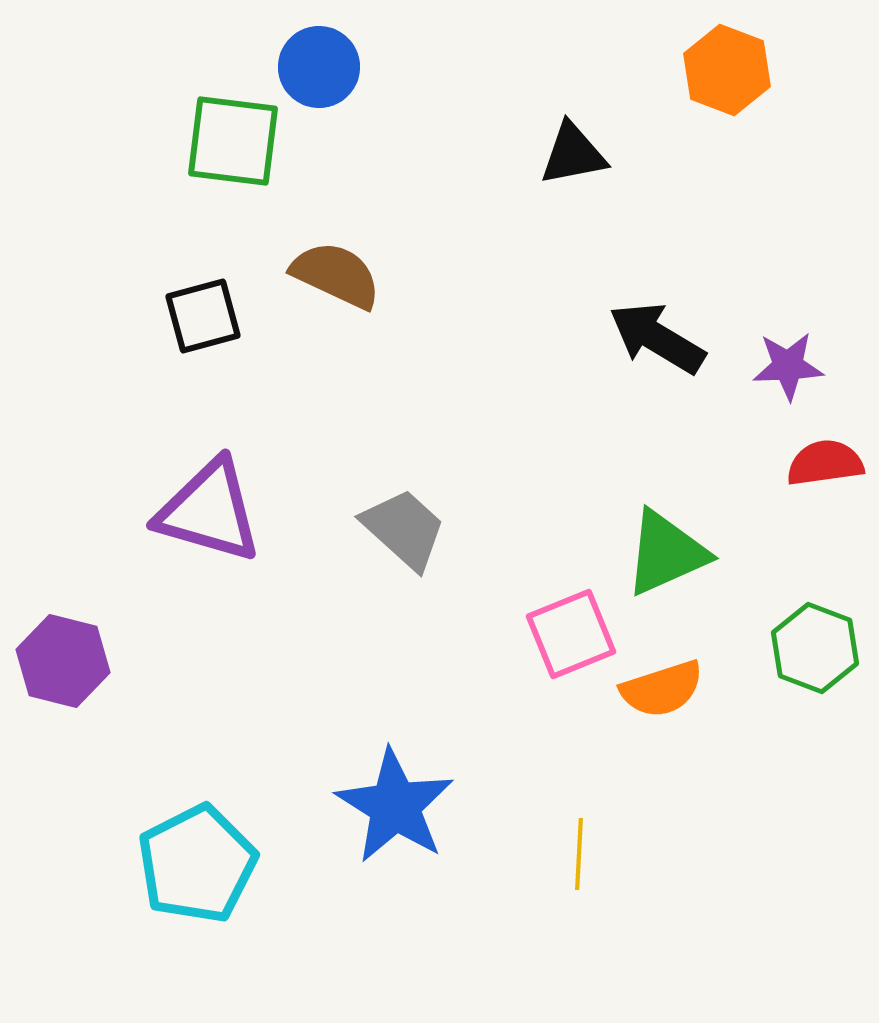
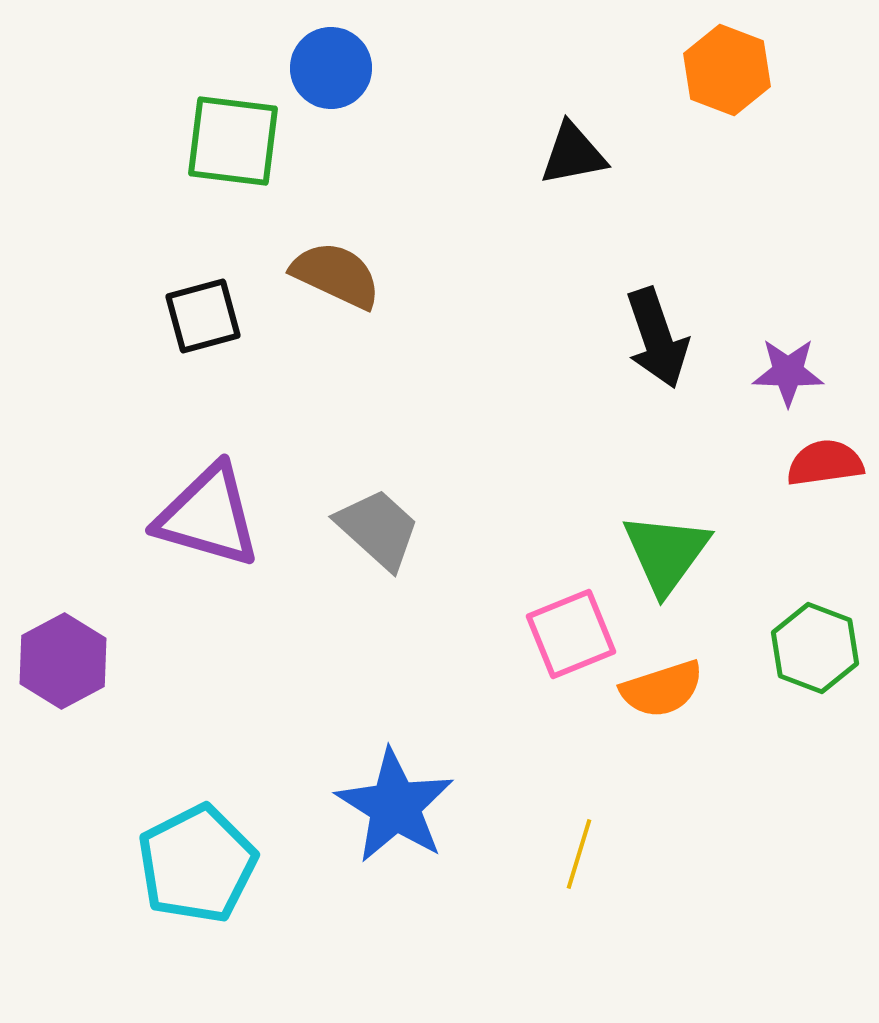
blue circle: moved 12 px right, 1 px down
black arrow: rotated 140 degrees counterclockwise
purple star: moved 6 px down; rotated 4 degrees clockwise
purple triangle: moved 1 px left, 5 px down
gray trapezoid: moved 26 px left
green triangle: rotated 30 degrees counterclockwise
purple hexagon: rotated 18 degrees clockwise
yellow line: rotated 14 degrees clockwise
